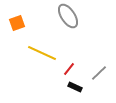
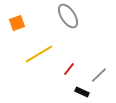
yellow line: moved 3 px left, 1 px down; rotated 56 degrees counterclockwise
gray line: moved 2 px down
black rectangle: moved 7 px right, 5 px down
